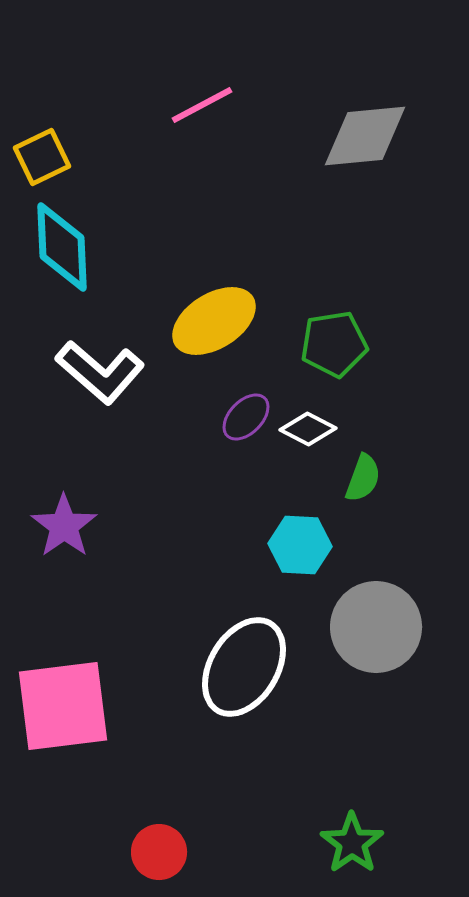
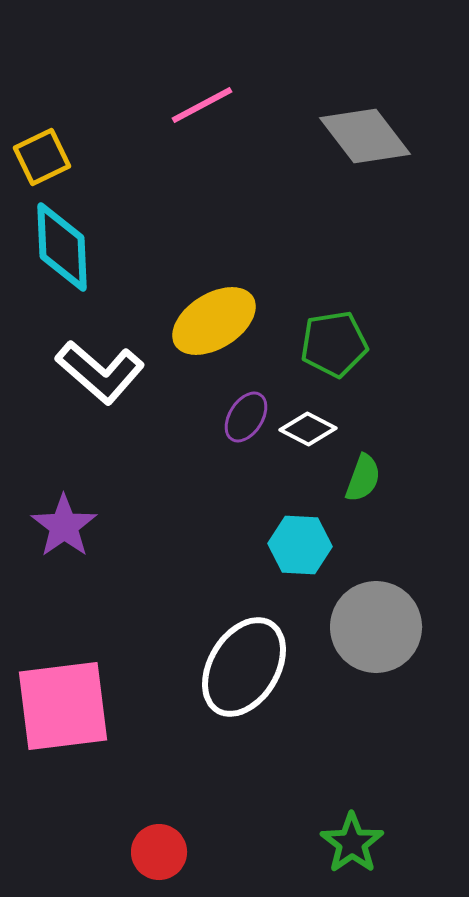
gray diamond: rotated 58 degrees clockwise
purple ellipse: rotated 12 degrees counterclockwise
